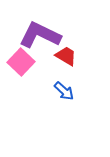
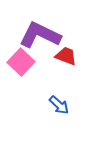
red trapezoid: rotated 10 degrees counterclockwise
blue arrow: moved 5 px left, 14 px down
